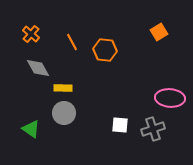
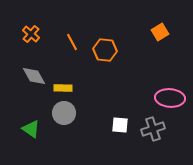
orange square: moved 1 px right
gray diamond: moved 4 px left, 8 px down
